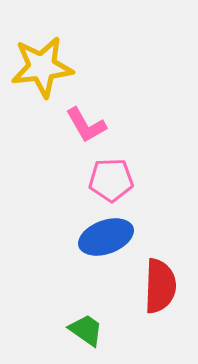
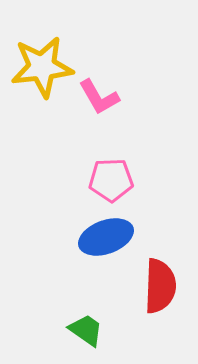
pink L-shape: moved 13 px right, 28 px up
